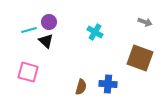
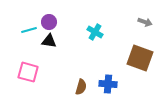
black triangle: moved 3 px right; rotated 35 degrees counterclockwise
